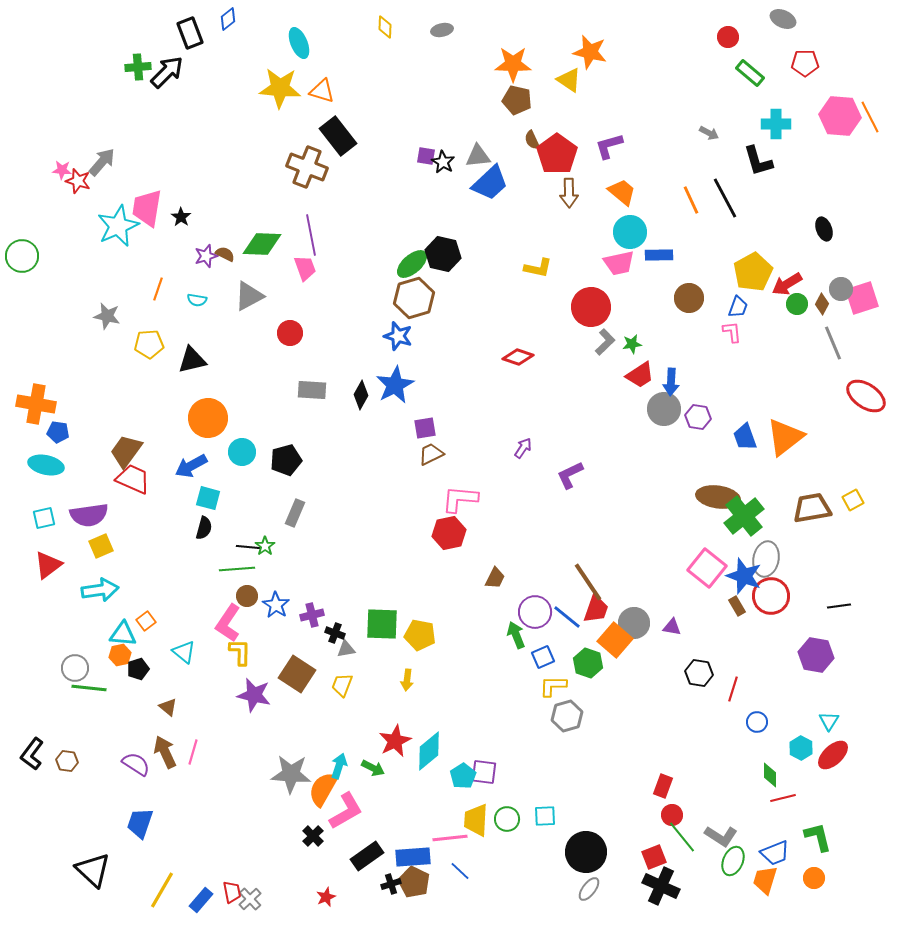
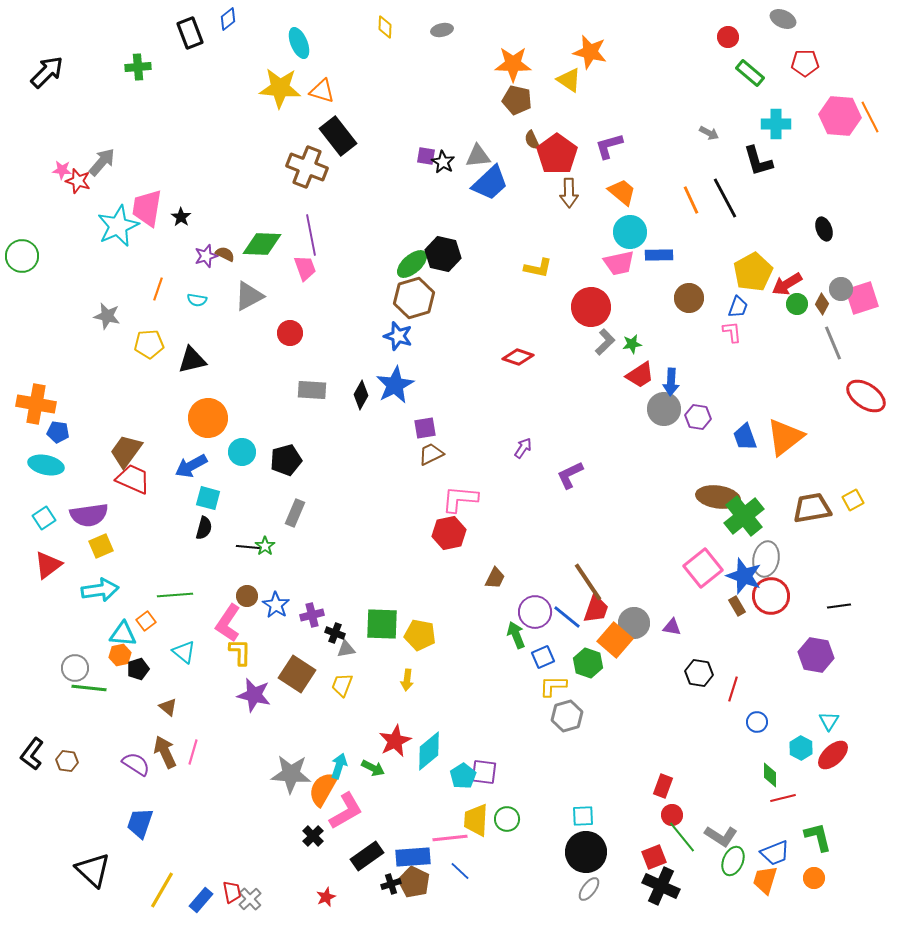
black arrow at (167, 72): moved 120 px left
cyan square at (44, 518): rotated 20 degrees counterclockwise
pink square at (707, 568): moved 4 px left; rotated 12 degrees clockwise
green line at (237, 569): moved 62 px left, 26 px down
cyan square at (545, 816): moved 38 px right
